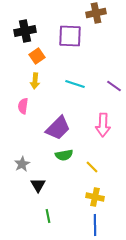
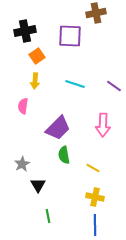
green semicircle: rotated 90 degrees clockwise
yellow line: moved 1 px right, 1 px down; rotated 16 degrees counterclockwise
